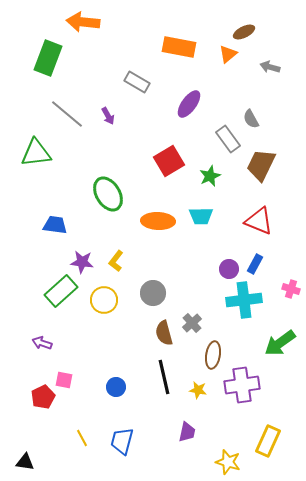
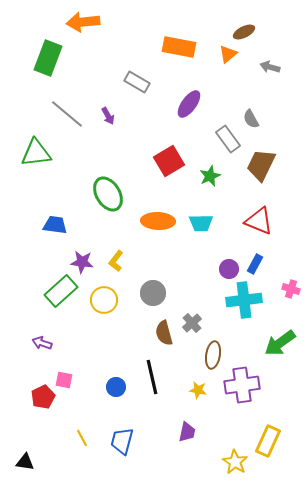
orange arrow at (83, 22): rotated 12 degrees counterclockwise
cyan trapezoid at (201, 216): moved 7 px down
black line at (164, 377): moved 12 px left
yellow star at (228, 462): moved 7 px right; rotated 15 degrees clockwise
